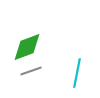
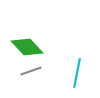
green diamond: rotated 68 degrees clockwise
